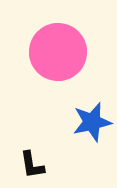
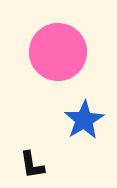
blue star: moved 8 px left, 2 px up; rotated 18 degrees counterclockwise
